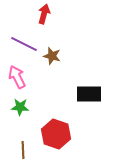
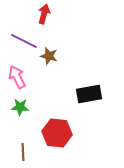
purple line: moved 3 px up
brown star: moved 3 px left
black rectangle: rotated 10 degrees counterclockwise
red hexagon: moved 1 px right, 1 px up; rotated 12 degrees counterclockwise
brown line: moved 2 px down
